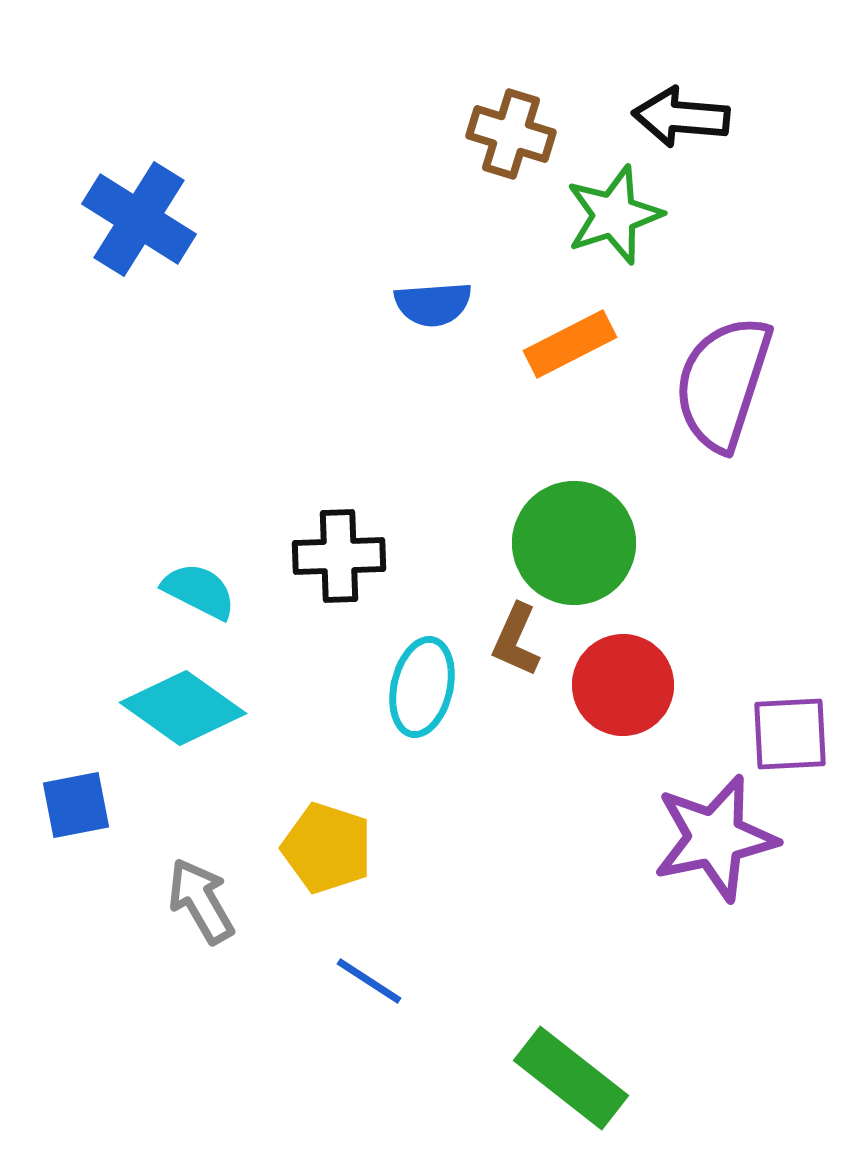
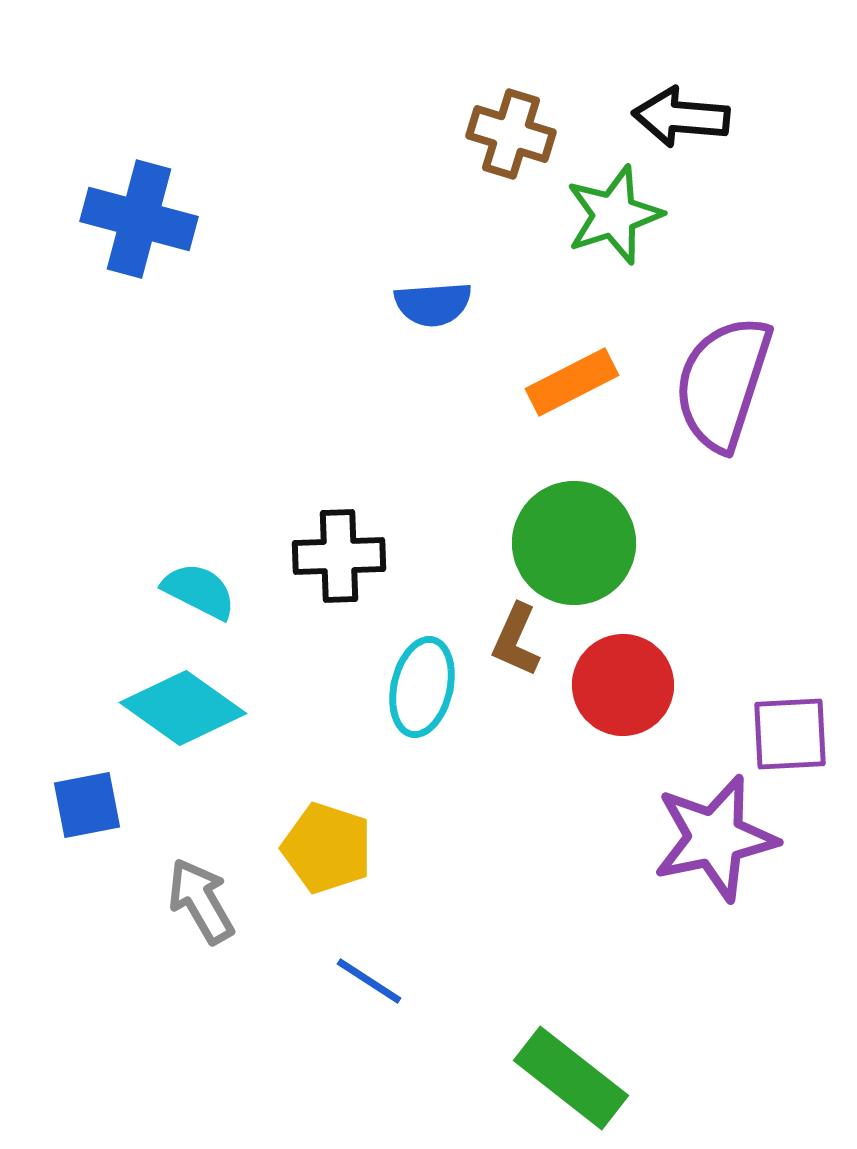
blue cross: rotated 17 degrees counterclockwise
orange rectangle: moved 2 px right, 38 px down
blue square: moved 11 px right
